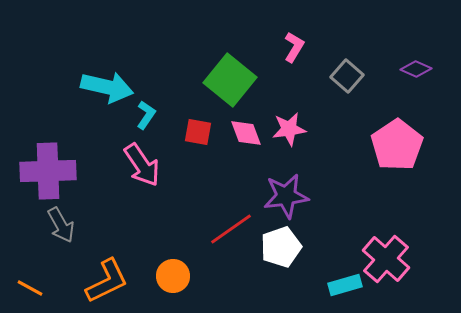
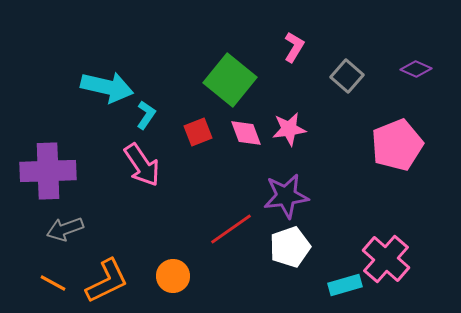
red square: rotated 32 degrees counterclockwise
pink pentagon: rotated 12 degrees clockwise
gray arrow: moved 4 px right, 4 px down; rotated 99 degrees clockwise
white pentagon: moved 9 px right
orange line: moved 23 px right, 5 px up
